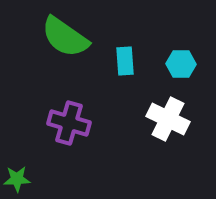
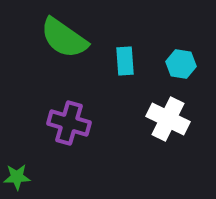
green semicircle: moved 1 px left, 1 px down
cyan hexagon: rotated 8 degrees clockwise
green star: moved 2 px up
